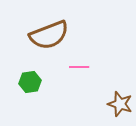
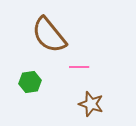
brown semicircle: rotated 72 degrees clockwise
brown star: moved 29 px left
